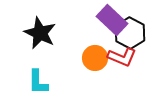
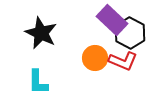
black star: moved 1 px right
red L-shape: moved 1 px right, 4 px down
